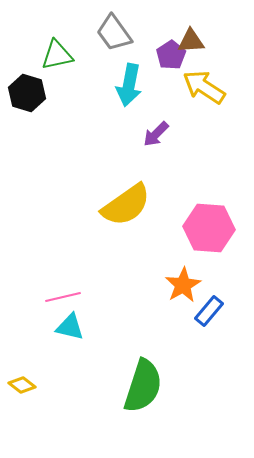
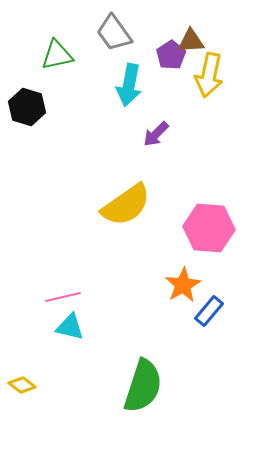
yellow arrow: moved 5 px right, 12 px up; rotated 111 degrees counterclockwise
black hexagon: moved 14 px down
